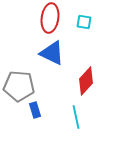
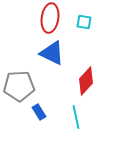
gray pentagon: rotated 8 degrees counterclockwise
blue rectangle: moved 4 px right, 2 px down; rotated 14 degrees counterclockwise
